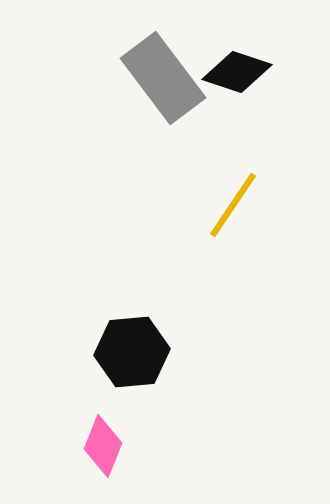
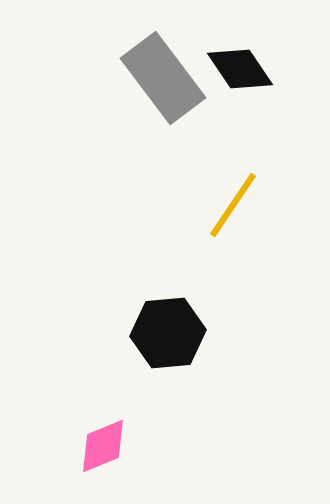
black diamond: moved 3 px right, 3 px up; rotated 38 degrees clockwise
black hexagon: moved 36 px right, 19 px up
pink diamond: rotated 46 degrees clockwise
